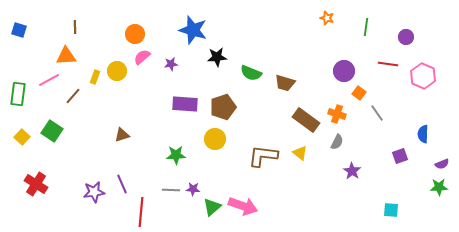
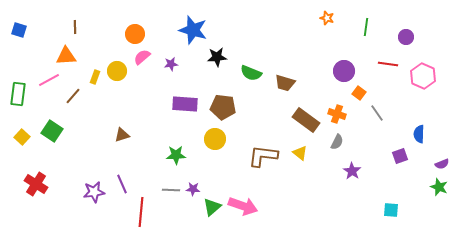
brown pentagon at (223, 107): rotated 25 degrees clockwise
blue semicircle at (423, 134): moved 4 px left
green star at (439, 187): rotated 24 degrees clockwise
